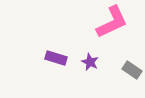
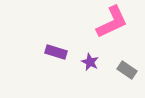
purple rectangle: moved 6 px up
gray rectangle: moved 5 px left
